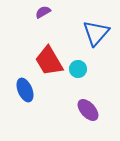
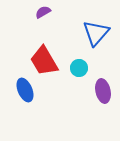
red trapezoid: moved 5 px left
cyan circle: moved 1 px right, 1 px up
purple ellipse: moved 15 px right, 19 px up; rotated 30 degrees clockwise
